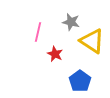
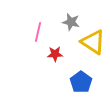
yellow triangle: moved 1 px right, 1 px down
red star: rotated 28 degrees counterclockwise
blue pentagon: moved 1 px right, 1 px down
